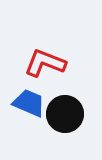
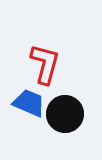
red L-shape: moved 1 px down; rotated 84 degrees clockwise
